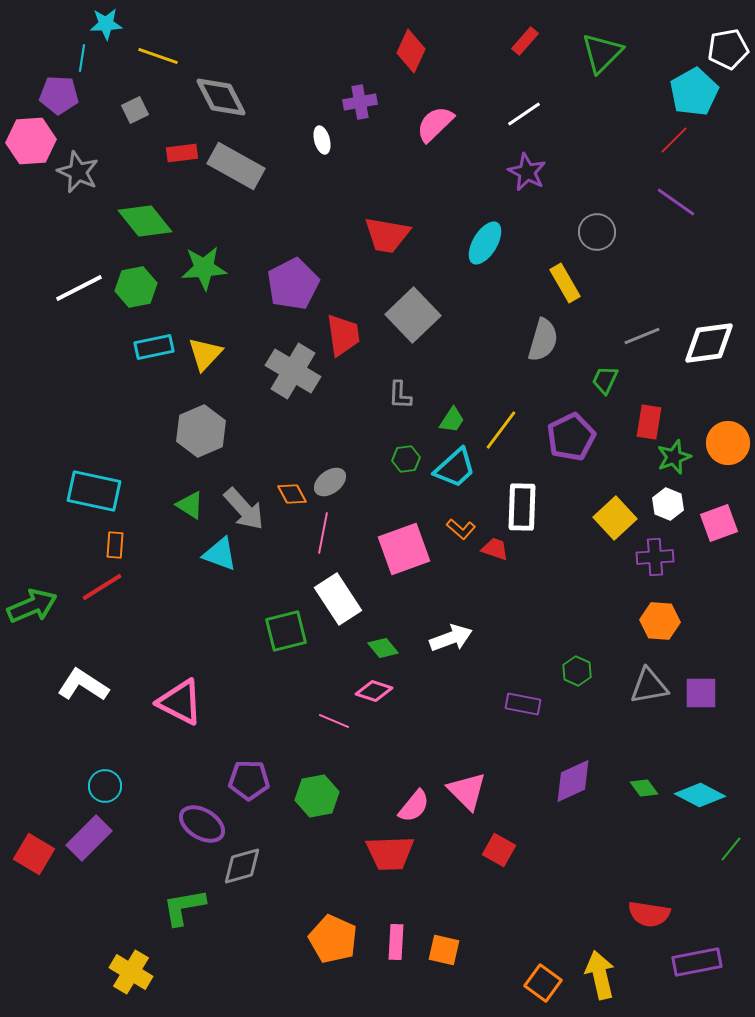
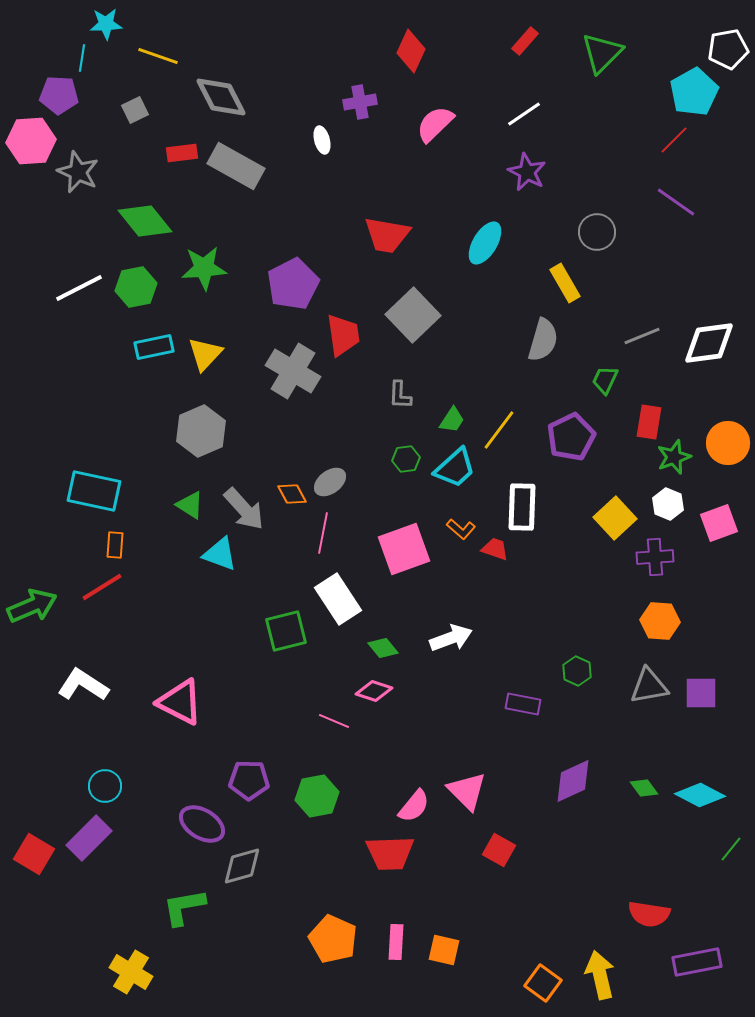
yellow line at (501, 430): moved 2 px left
